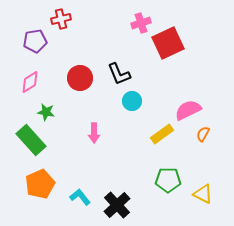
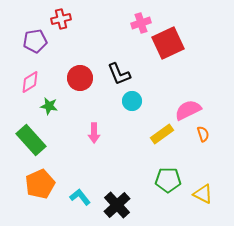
green star: moved 3 px right, 6 px up
orange semicircle: rotated 133 degrees clockwise
